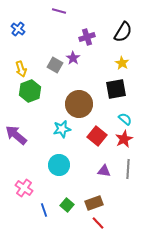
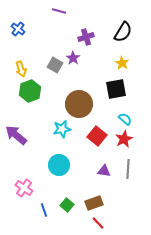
purple cross: moved 1 px left
